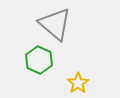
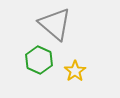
yellow star: moved 3 px left, 12 px up
